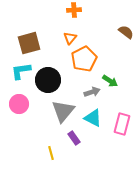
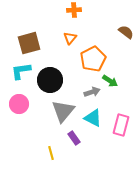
orange pentagon: moved 9 px right
black circle: moved 2 px right
pink rectangle: moved 1 px left, 1 px down
